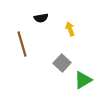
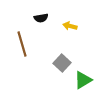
yellow arrow: moved 3 px up; rotated 56 degrees counterclockwise
